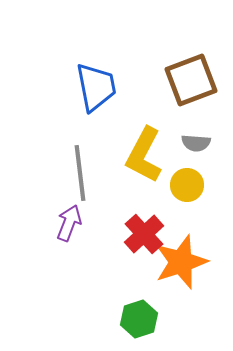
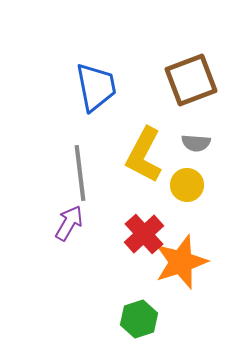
purple arrow: rotated 9 degrees clockwise
